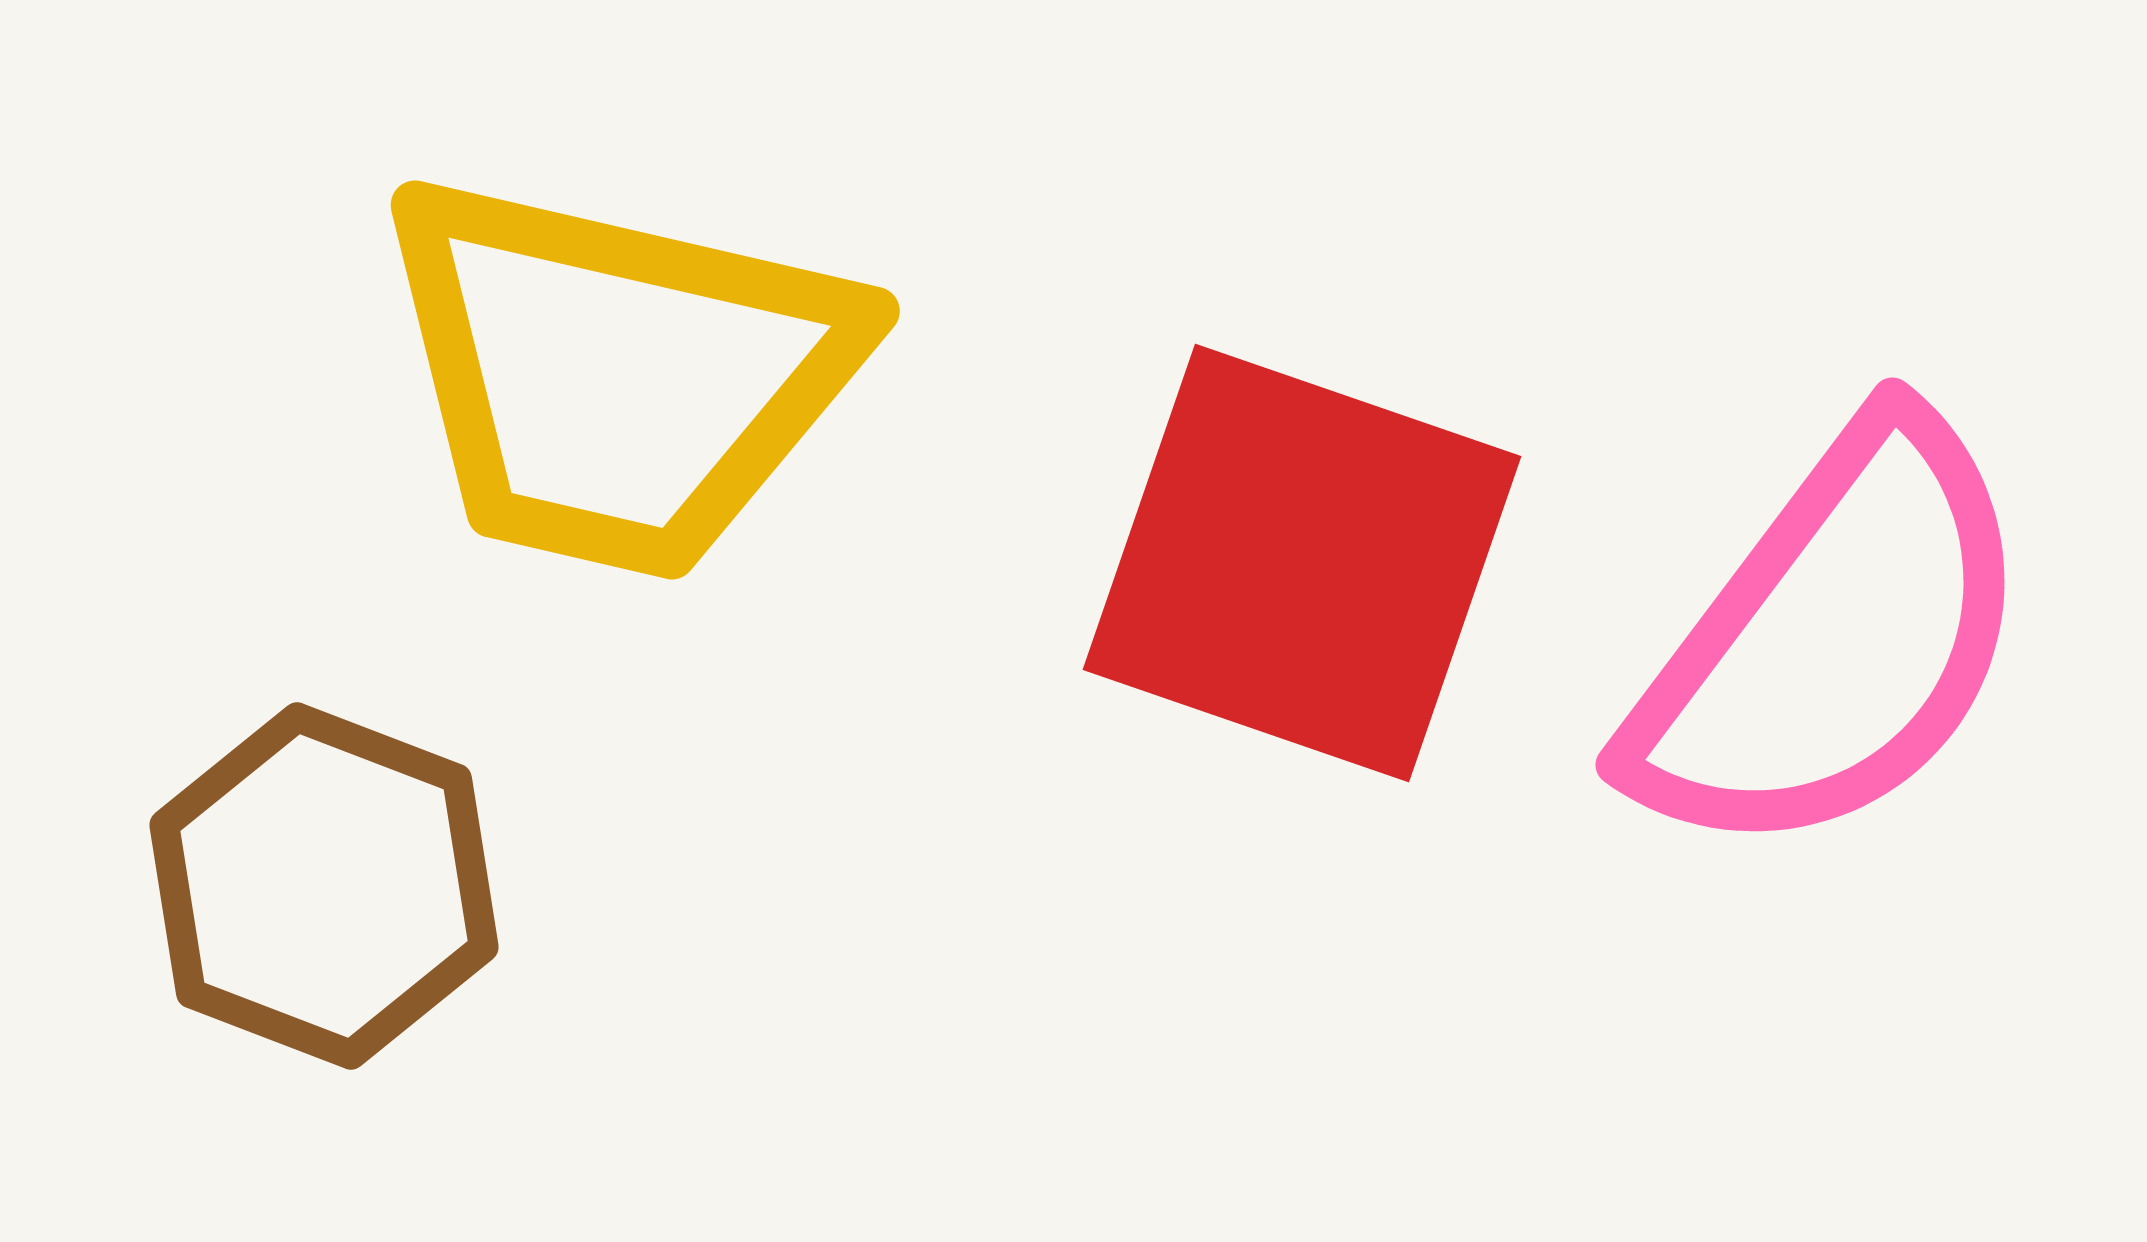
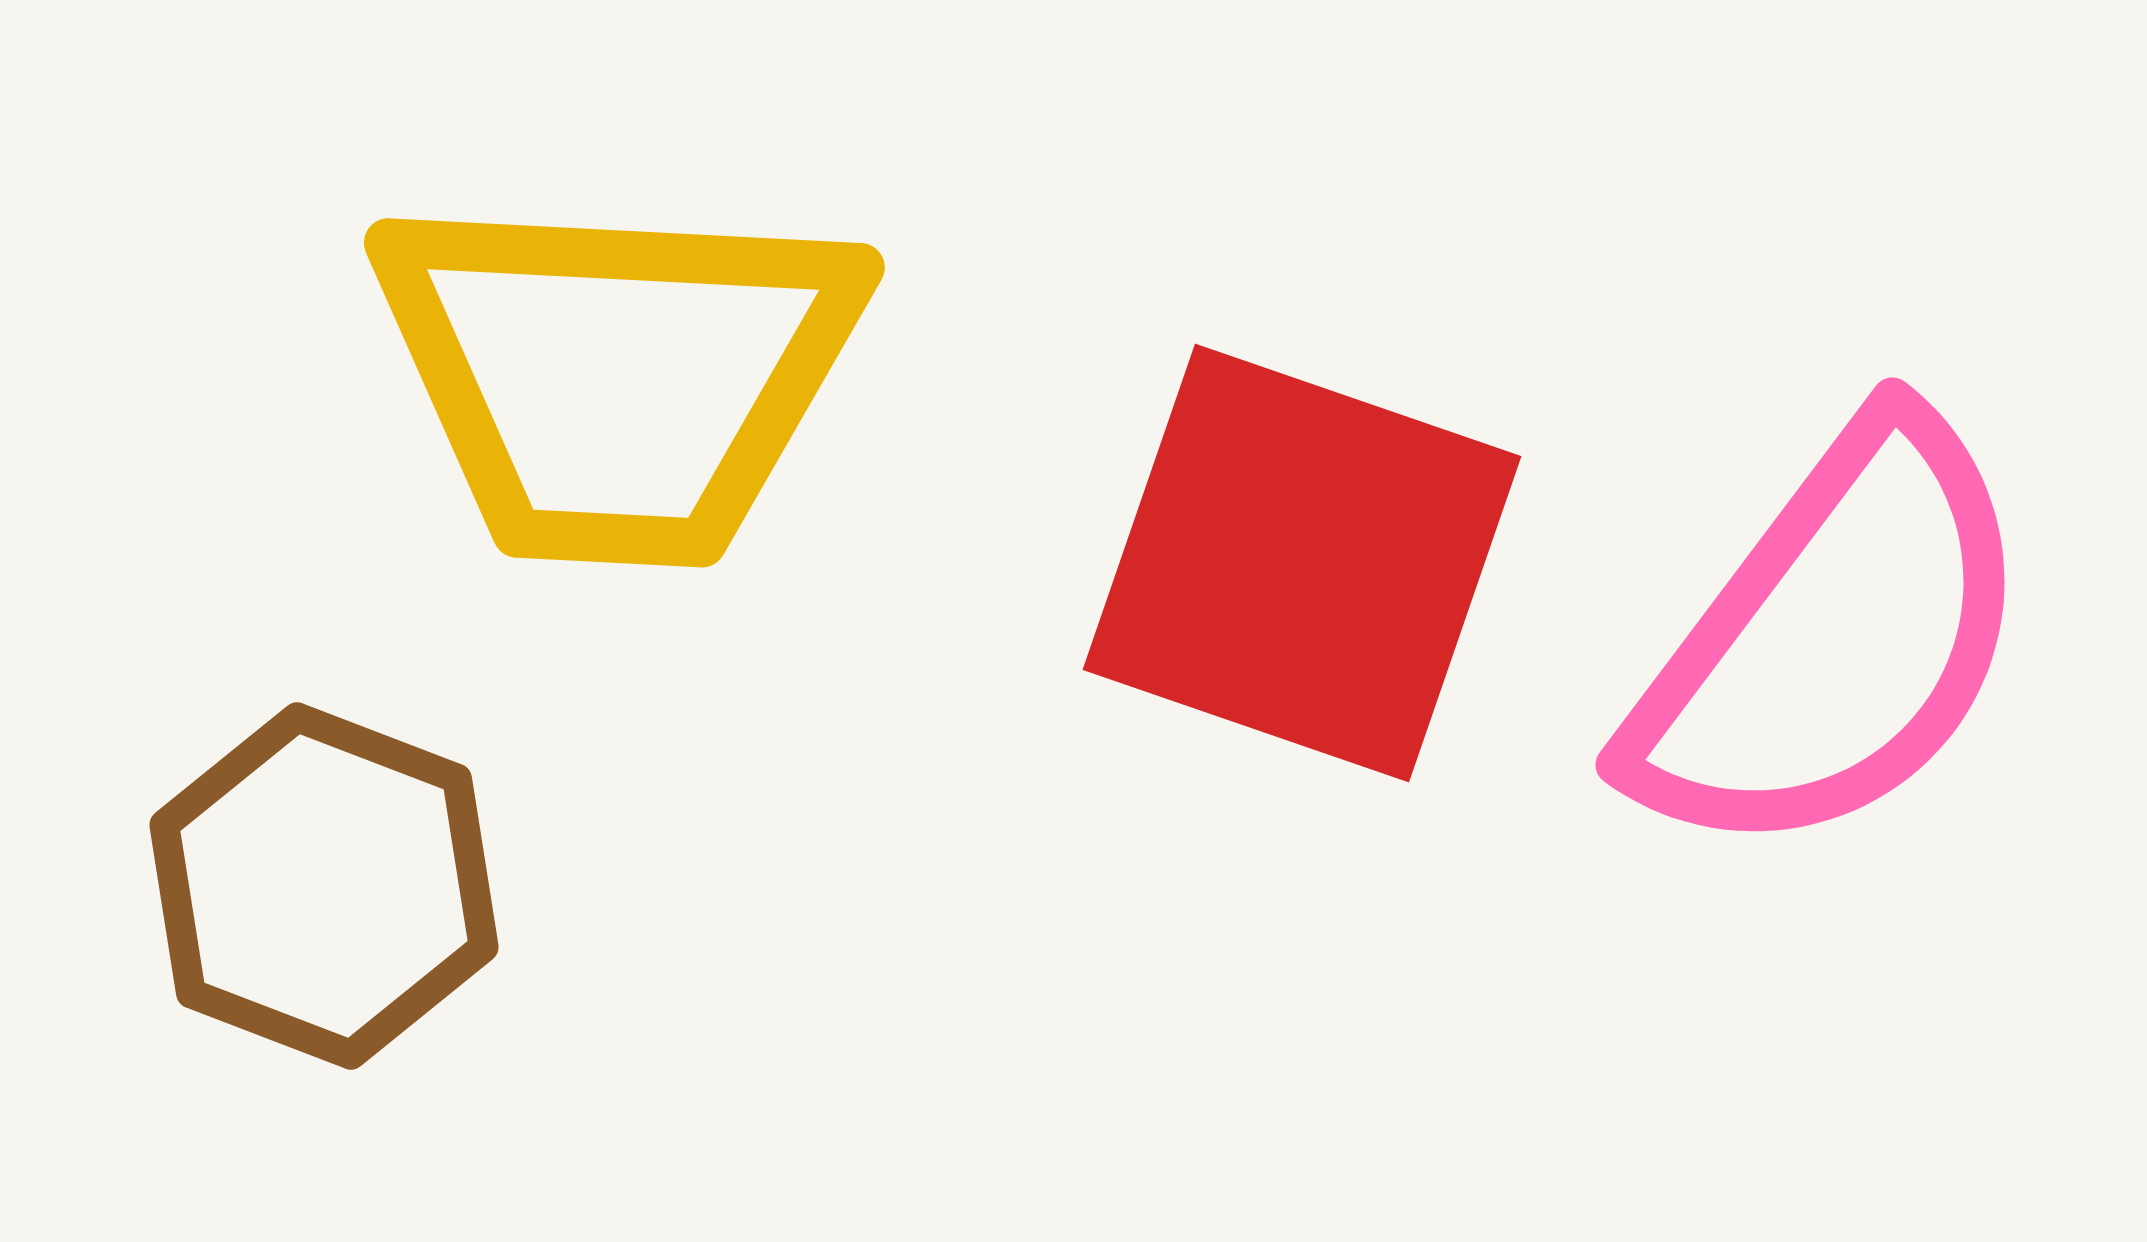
yellow trapezoid: rotated 10 degrees counterclockwise
